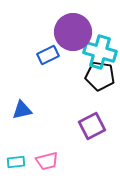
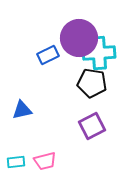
purple circle: moved 6 px right, 6 px down
cyan cross: moved 1 px left, 1 px down; rotated 20 degrees counterclockwise
black pentagon: moved 8 px left, 7 px down
pink trapezoid: moved 2 px left
